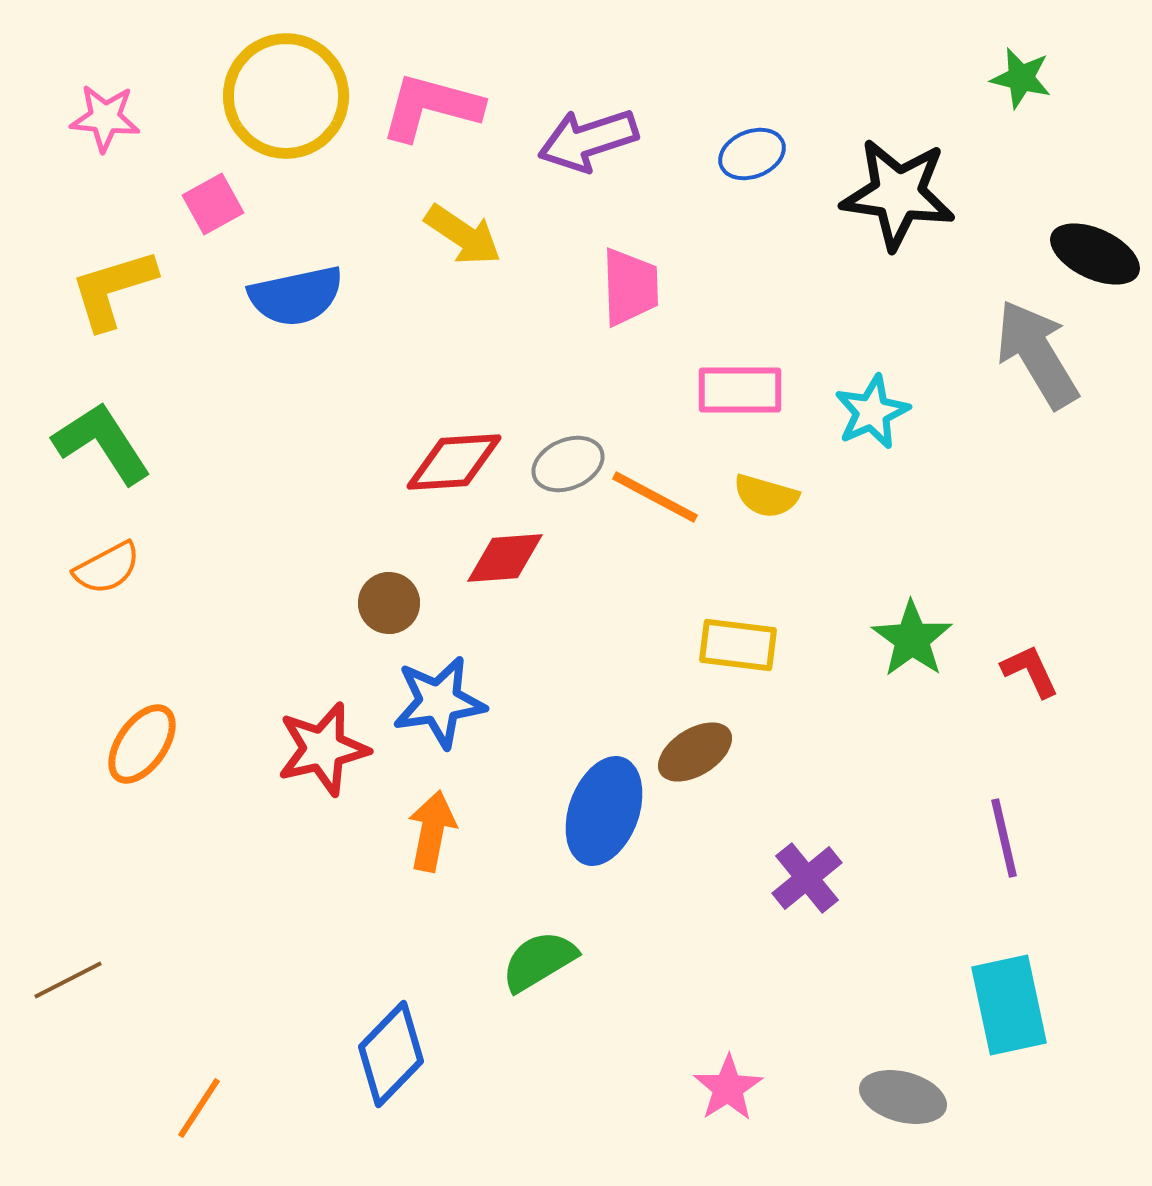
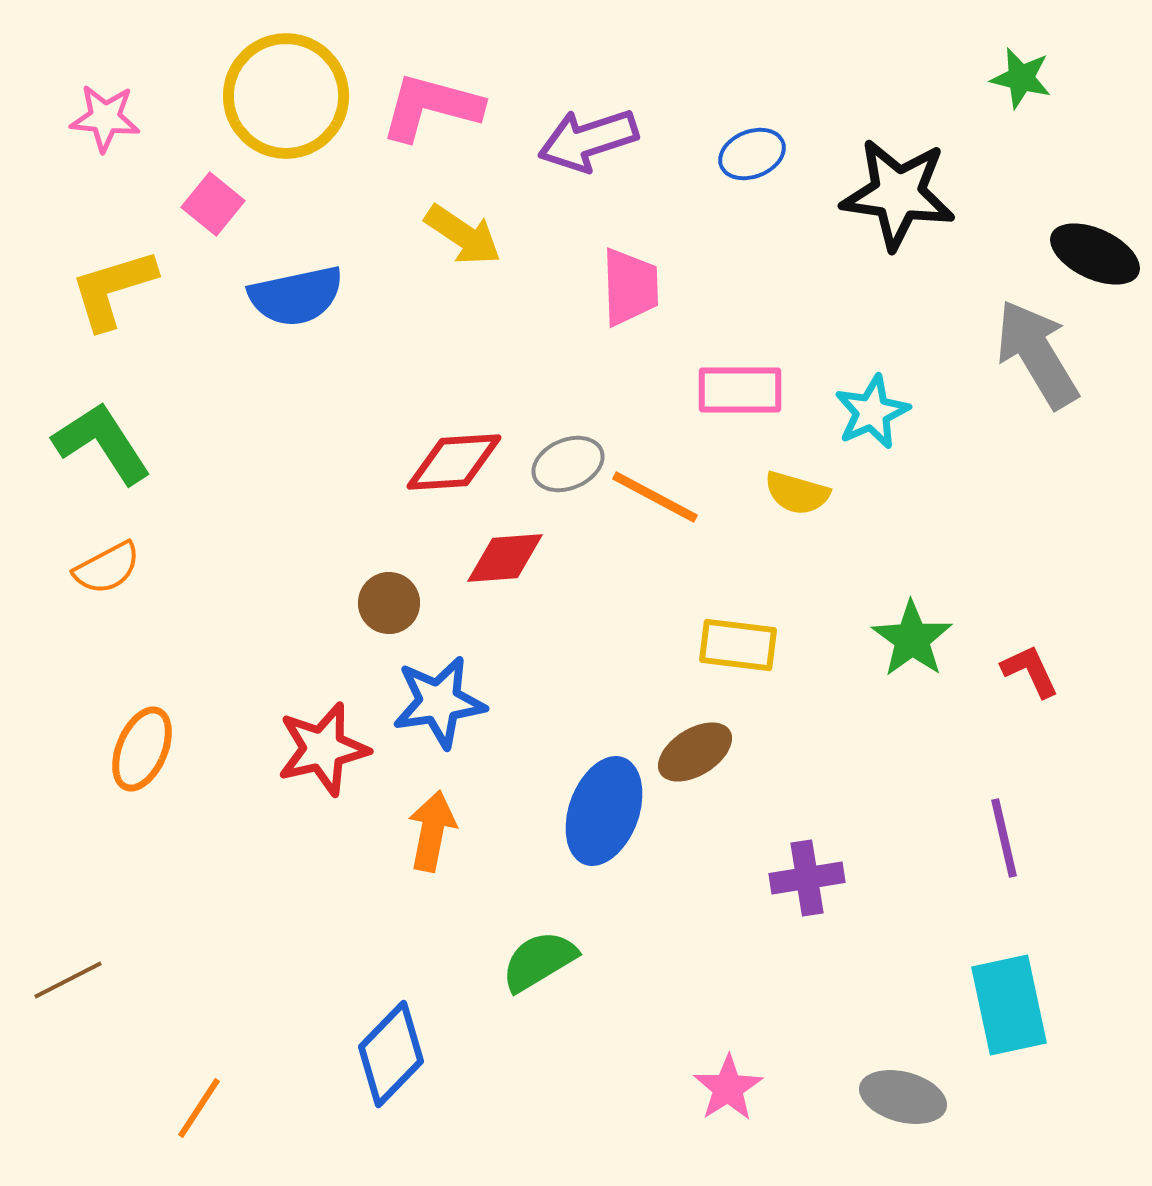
pink square at (213, 204): rotated 22 degrees counterclockwise
yellow semicircle at (766, 496): moved 31 px right, 3 px up
orange ellipse at (142, 744): moved 5 px down; rotated 12 degrees counterclockwise
purple cross at (807, 878): rotated 30 degrees clockwise
